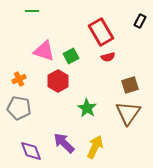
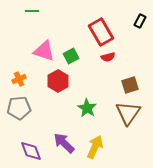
gray pentagon: rotated 15 degrees counterclockwise
